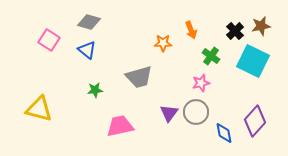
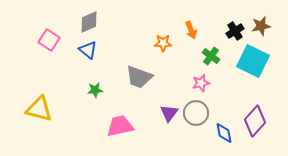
gray diamond: rotated 40 degrees counterclockwise
black cross: rotated 12 degrees clockwise
blue triangle: moved 1 px right
gray trapezoid: rotated 36 degrees clockwise
gray circle: moved 1 px down
